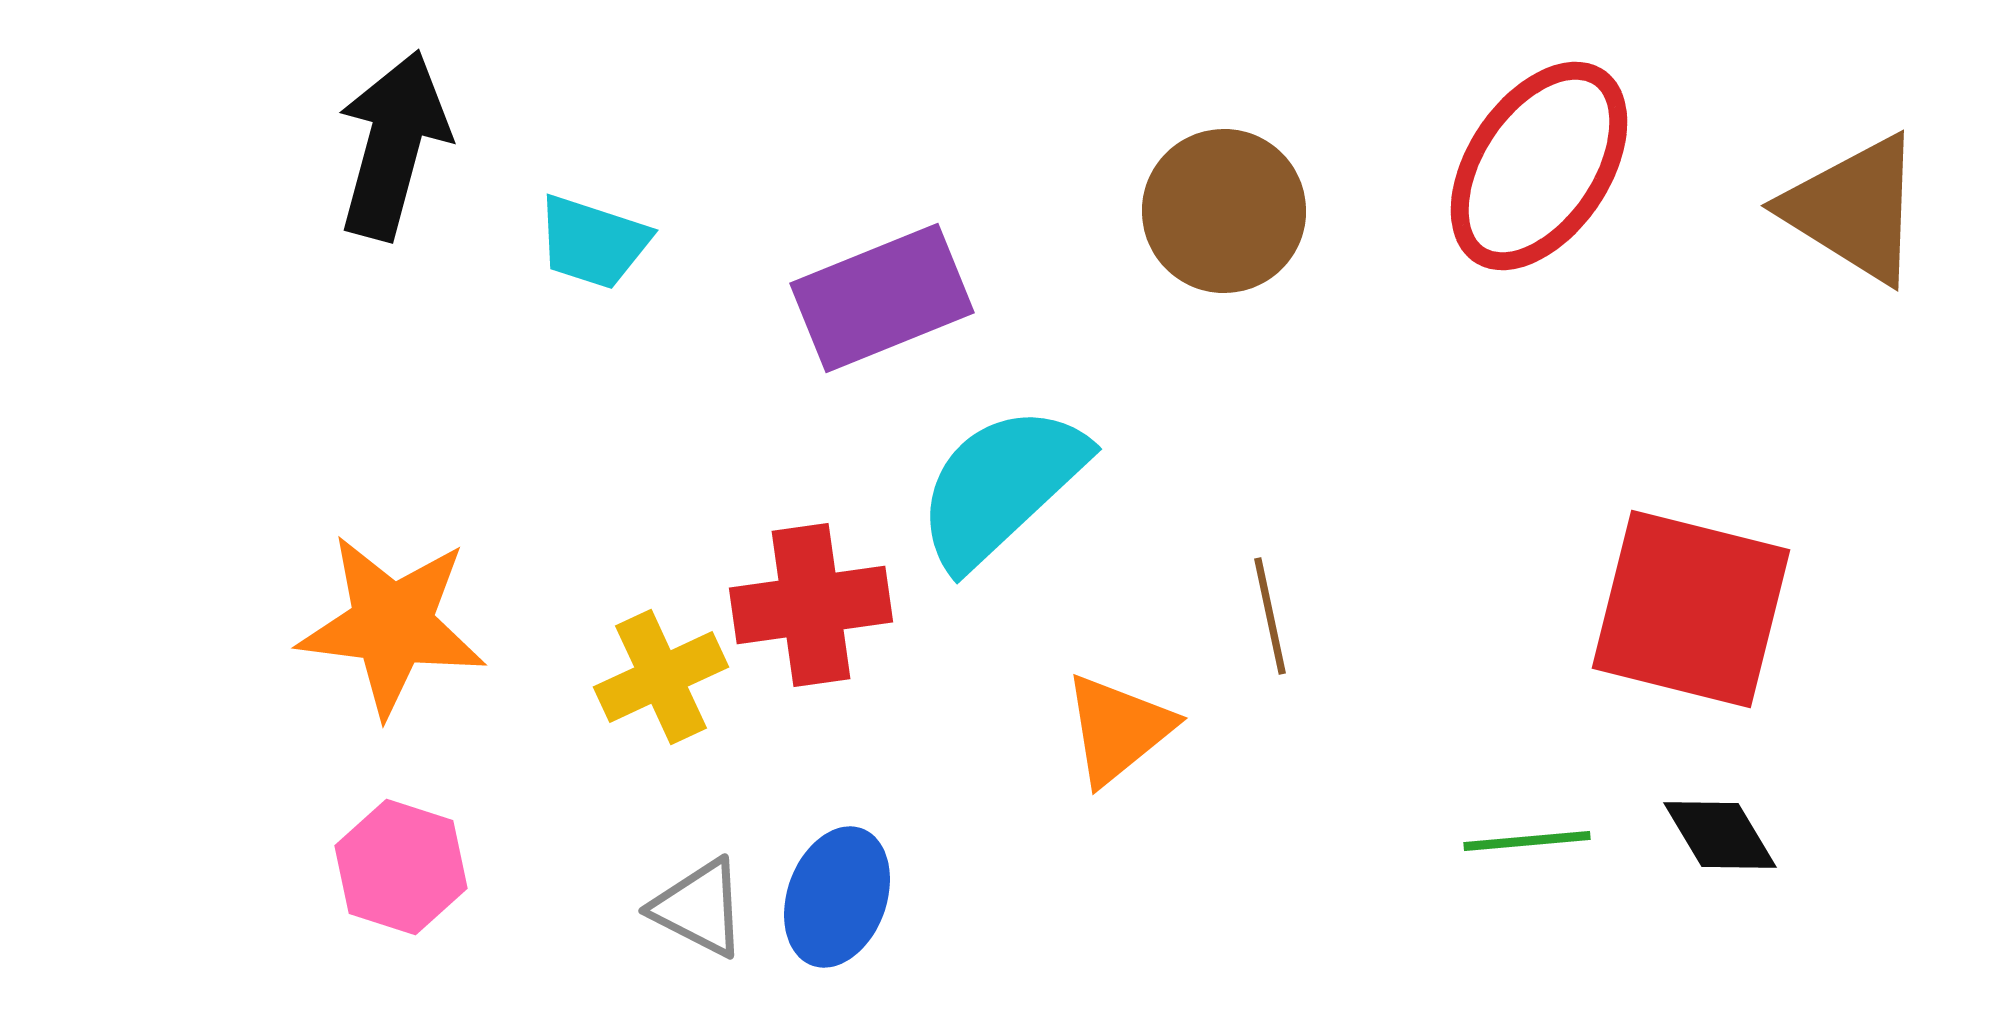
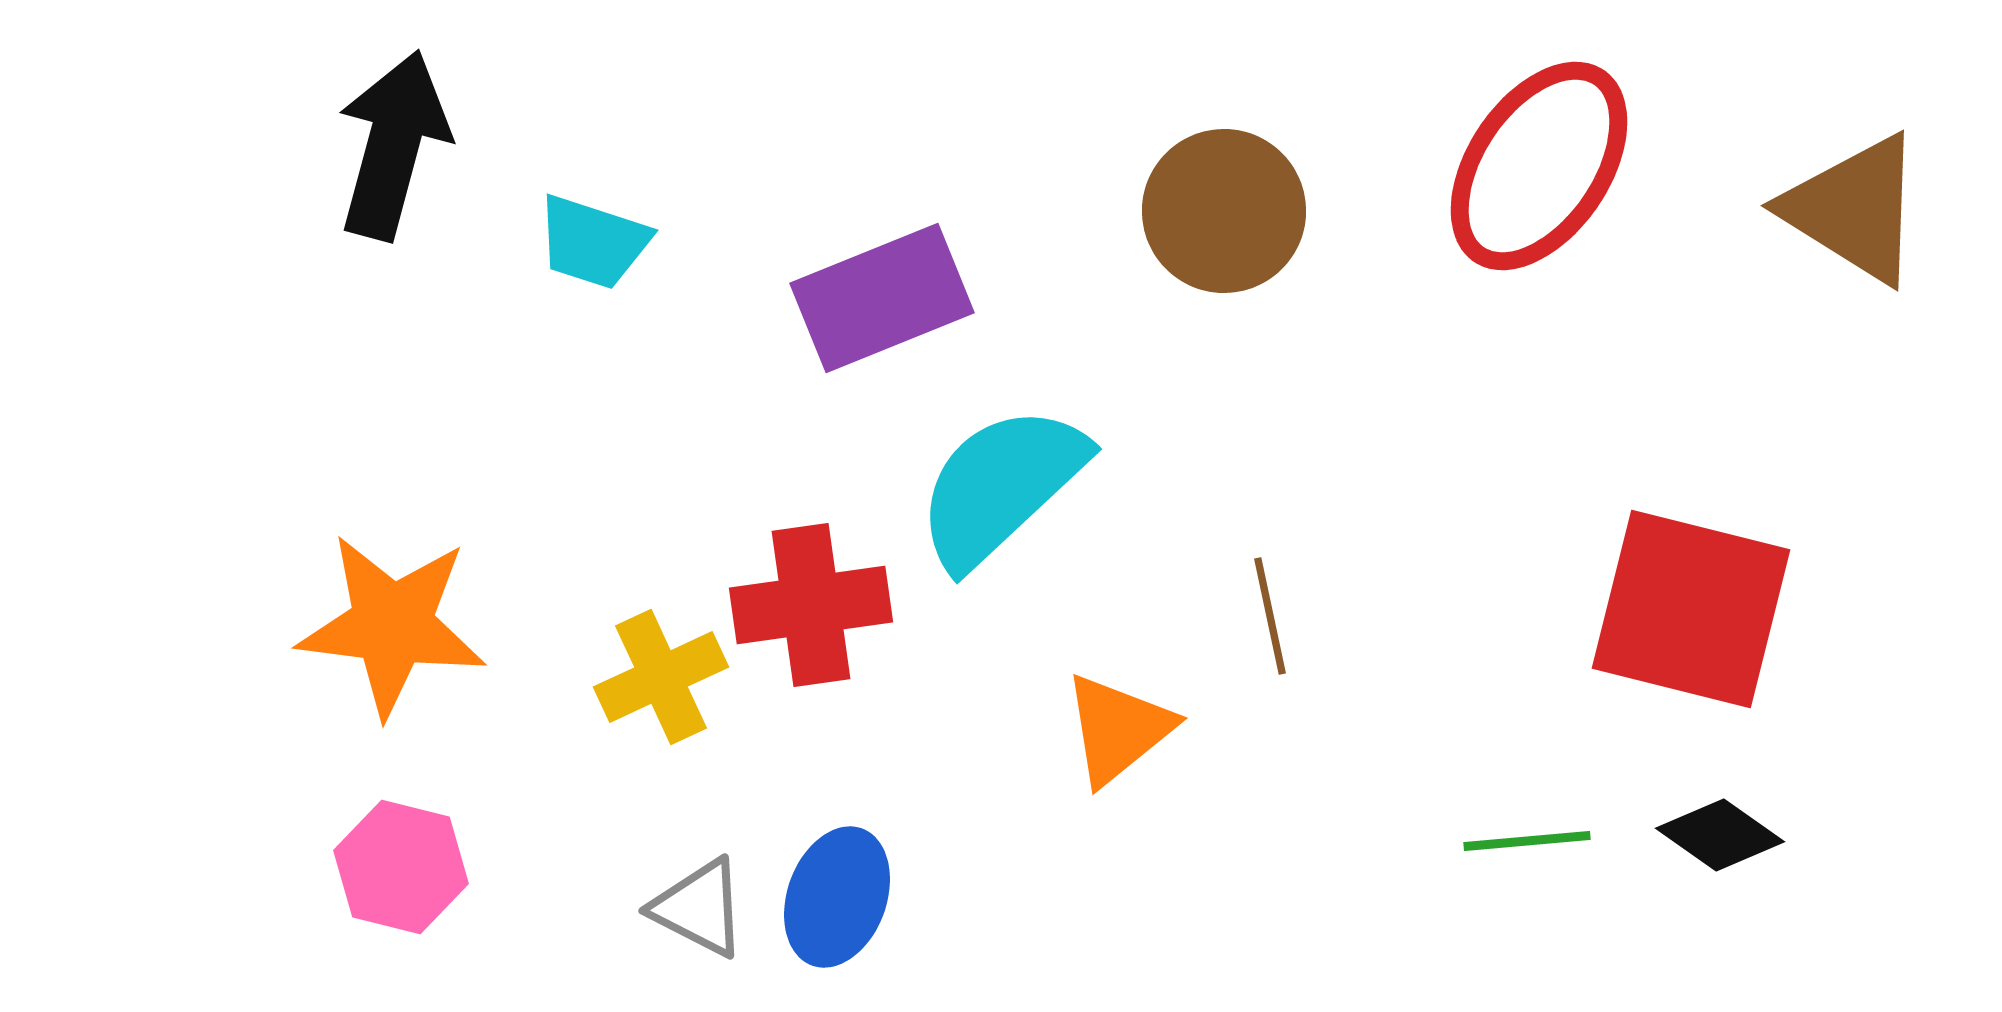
black diamond: rotated 24 degrees counterclockwise
pink hexagon: rotated 4 degrees counterclockwise
